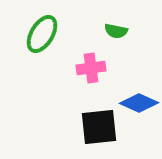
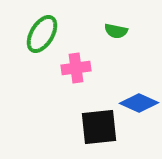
pink cross: moved 15 px left
